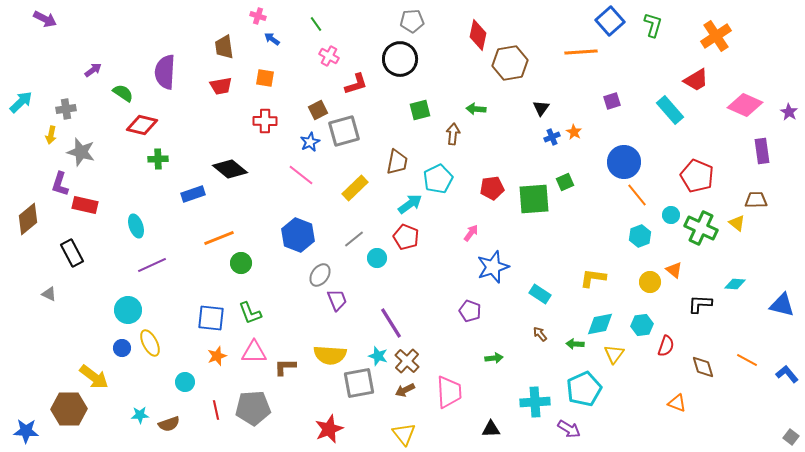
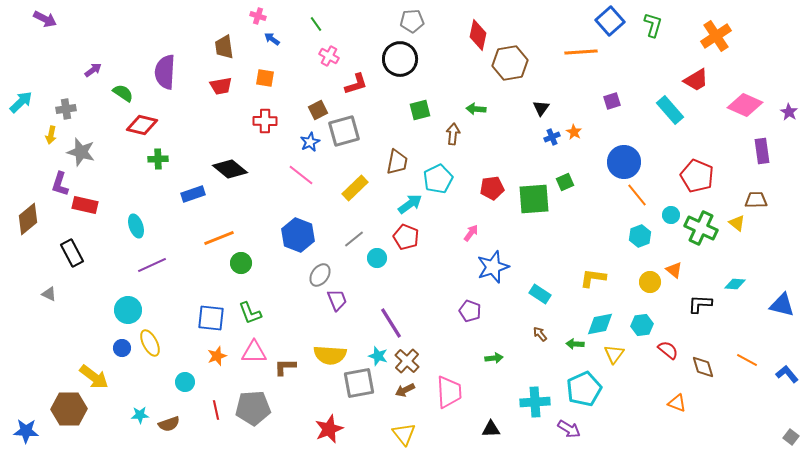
red semicircle at (666, 346): moved 2 px right, 4 px down; rotated 70 degrees counterclockwise
